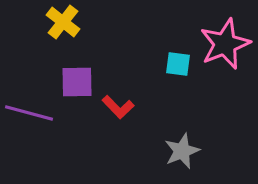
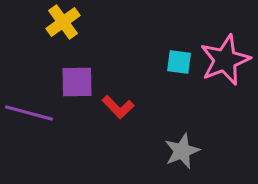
yellow cross: rotated 16 degrees clockwise
pink star: moved 16 px down
cyan square: moved 1 px right, 2 px up
